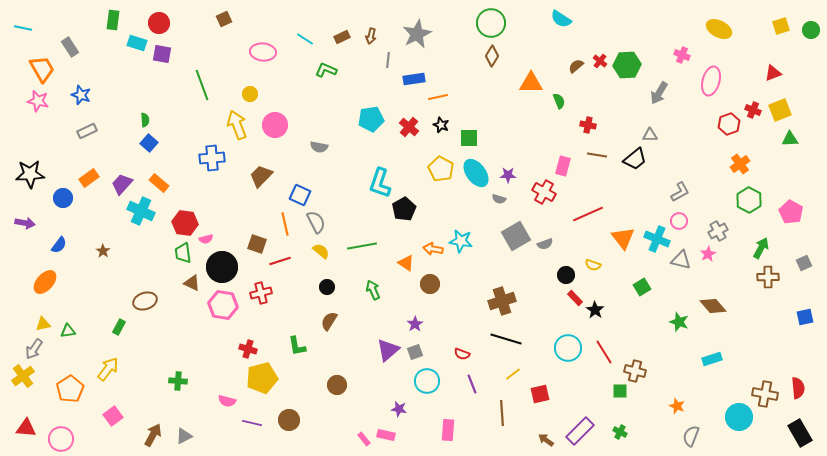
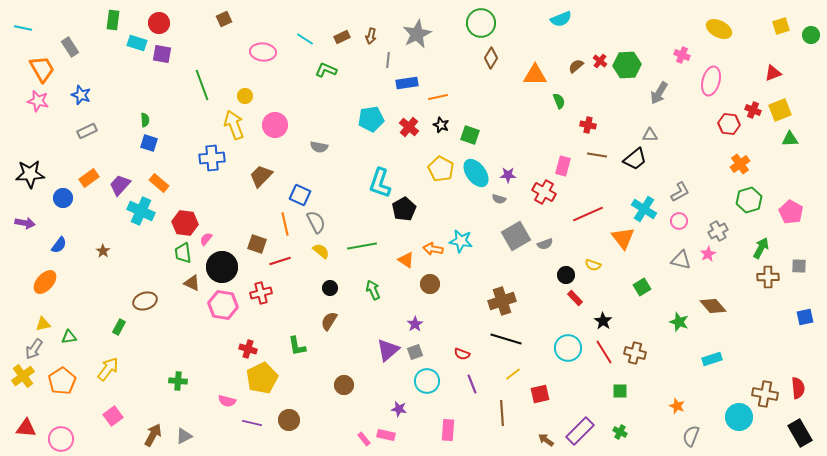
cyan semicircle at (561, 19): rotated 55 degrees counterclockwise
green circle at (491, 23): moved 10 px left
green circle at (811, 30): moved 5 px down
brown diamond at (492, 56): moved 1 px left, 2 px down
blue rectangle at (414, 79): moved 7 px left, 4 px down
orange triangle at (531, 83): moved 4 px right, 8 px up
yellow circle at (250, 94): moved 5 px left, 2 px down
red hexagon at (729, 124): rotated 25 degrees clockwise
yellow arrow at (237, 125): moved 3 px left
green square at (469, 138): moved 1 px right, 3 px up; rotated 18 degrees clockwise
blue square at (149, 143): rotated 24 degrees counterclockwise
purple trapezoid at (122, 184): moved 2 px left, 1 px down
green hexagon at (749, 200): rotated 15 degrees clockwise
pink semicircle at (206, 239): rotated 144 degrees clockwise
cyan cross at (657, 239): moved 13 px left, 30 px up; rotated 10 degrees clockwise
orange triangle at (406, 263): moved 3 px up
gray square at (804, 263): moved 5 px left, 3 px down; rotated 28 degrees clockwise
black circle at (327, 287): moved 3 px right, 1 px down
black star at (595, 310): moved 8 px right, 11 px down
green triangle at (68, 331): moved 1 px right, 6 px down
brown cross at (635, 371): moved 18 px up
yellow pentagon at (262, 378): rotated 12 degrees counterclockwise
brown circle at (337, 385): moved 7 px right
orange pentagon at (70, 389): moved 8 px left, 8 px up
